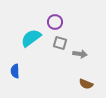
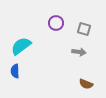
purple circle: moved 1 px right, 1 px down
cyan semicircle: moved 10 px left, 8 px down
gray square: moved 24 px right, 14 px up
gray arrow: moved 1 px left, 2 px up
